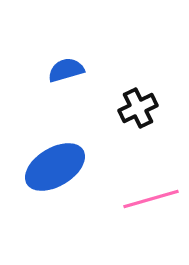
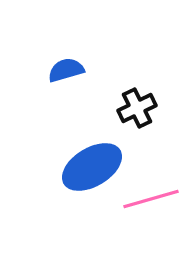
black cross: moved 1 px left
blue ellipse: moved 37 px right
